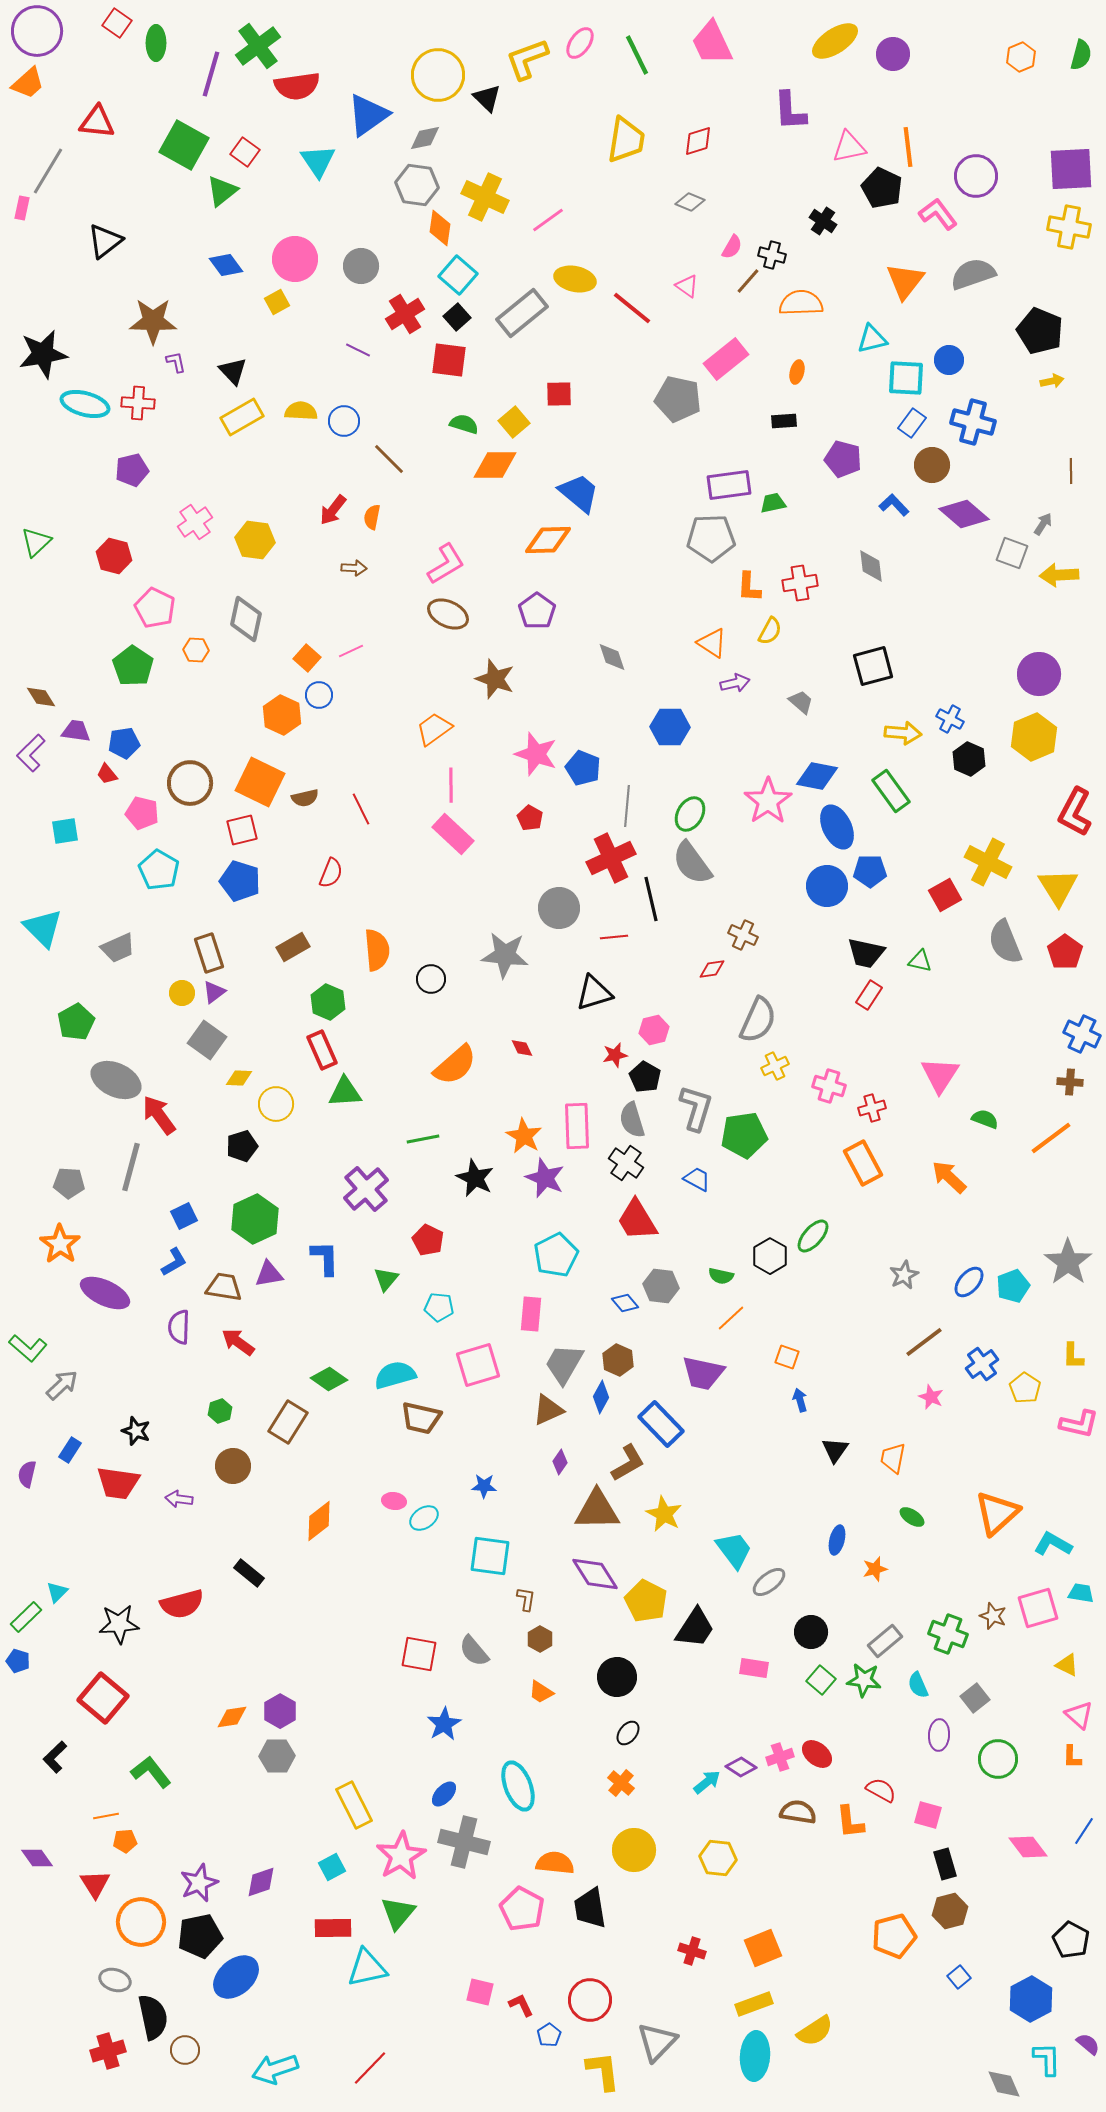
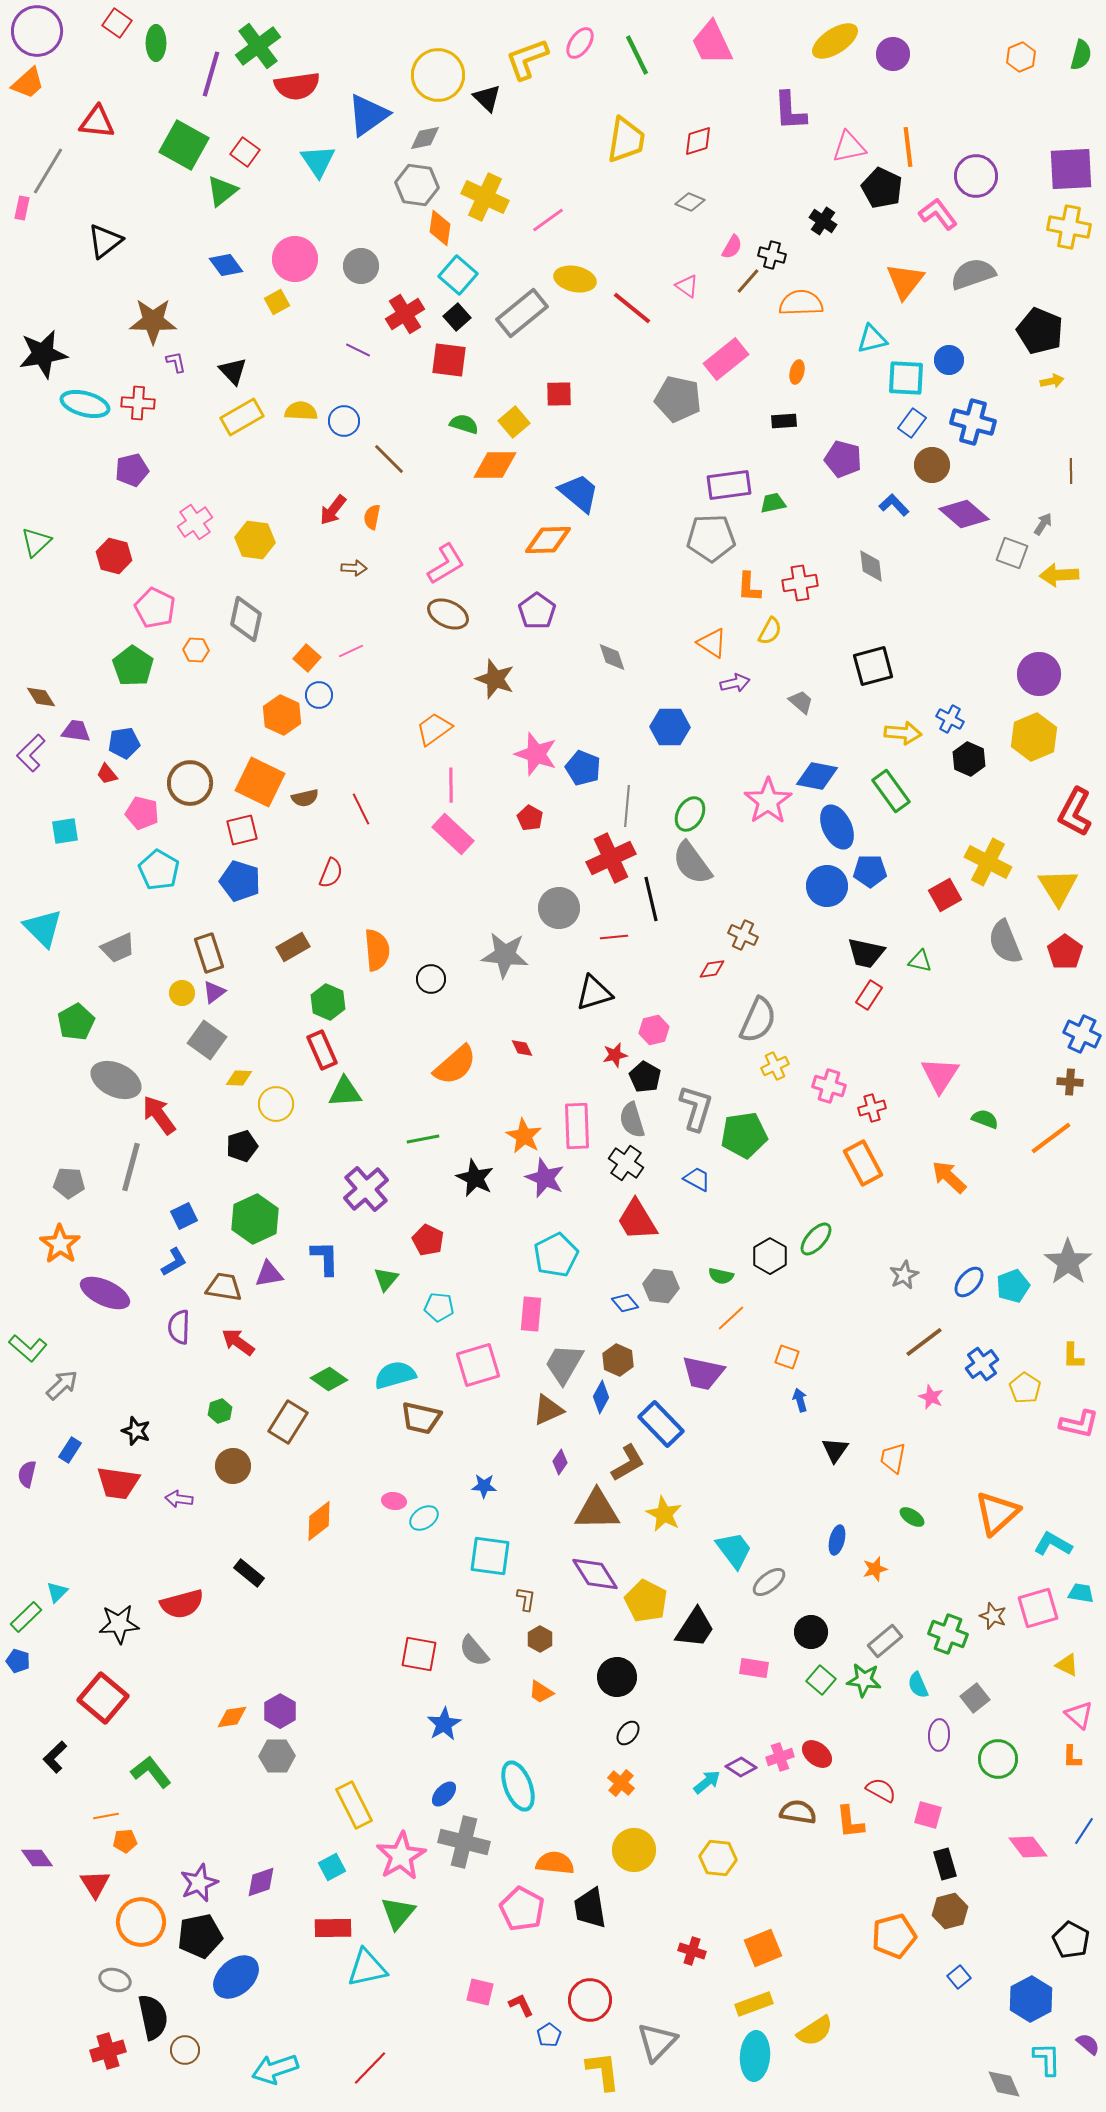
green ellipse at (813, 1236): moved 3 px right, 3 px down
